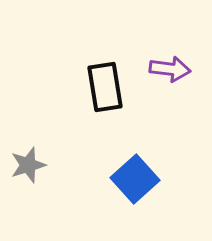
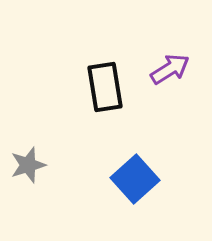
purple arrow: rotated 39 degrees counterclockwise
